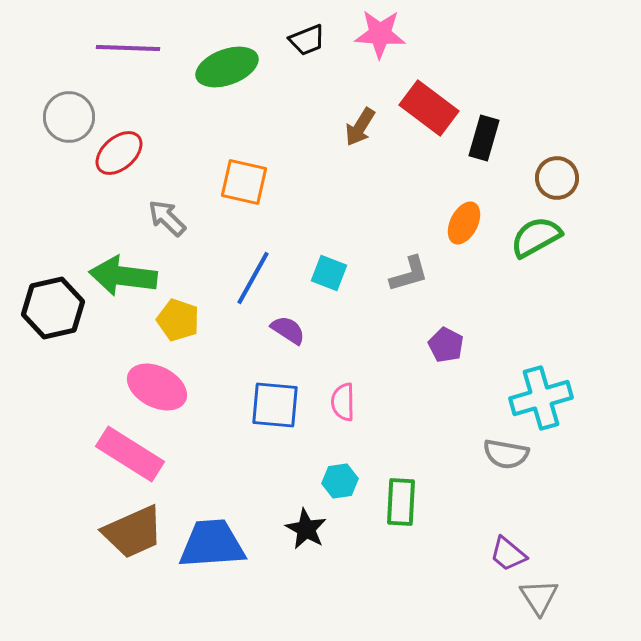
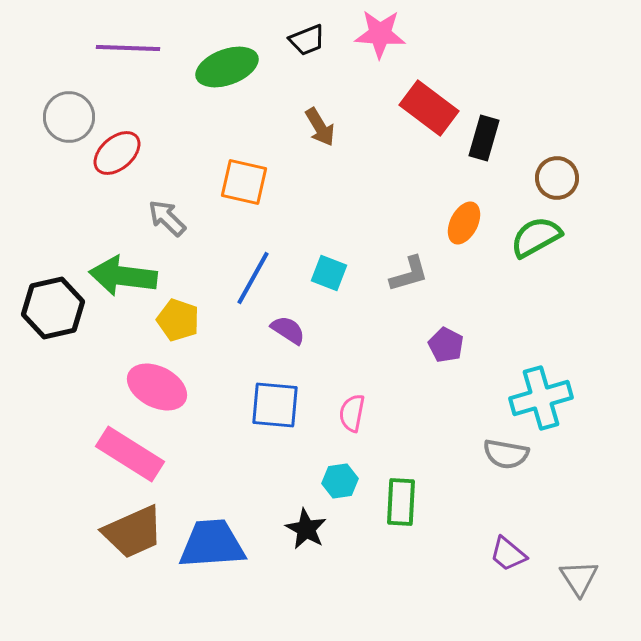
brown arrow: moved 40 px left; rotated 63 degrees counterclockwise
red ellipse: moved 2 px left
pink semicircle: moved 9 px right, 11 px down; rotated 12 degrees clockwise
gray triangle: moved 40 px right, 19 px up
